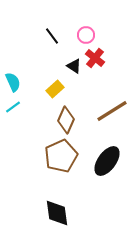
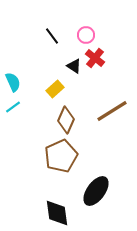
black ellipse: moved 11 px left, 30 px down
